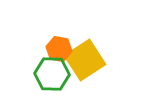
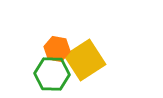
orange hexagon: moved 2 px left
